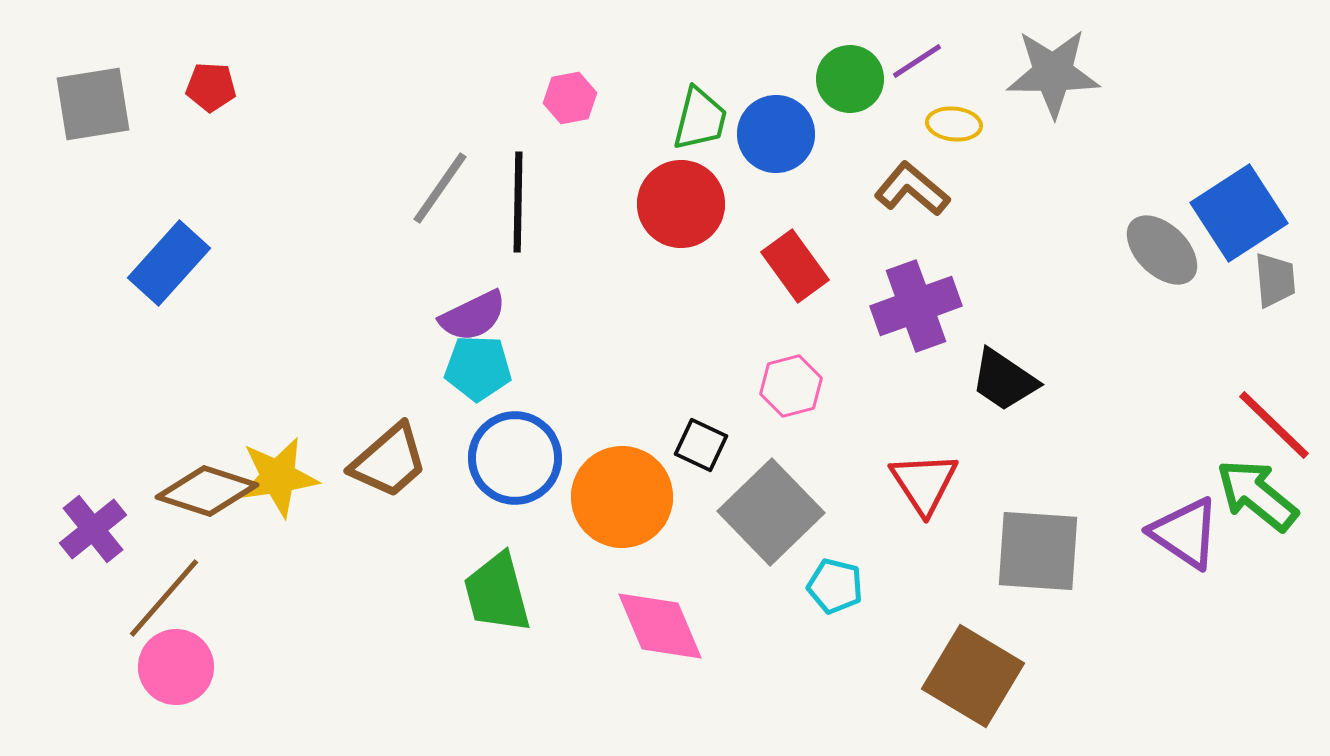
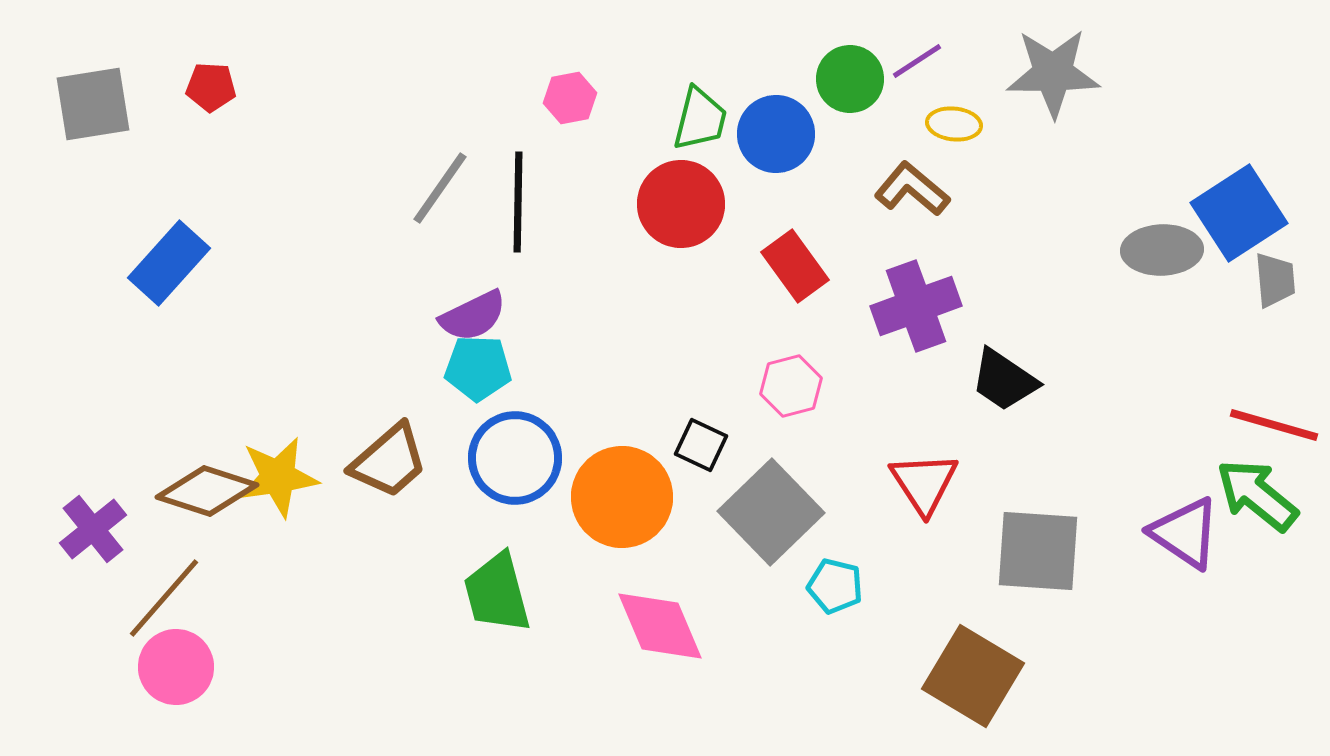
gray ellipse at (1162, 250): rotated 46 degrees counterclockwise
red line at (1274, 425): rotated 28 degrees counterclockwise
